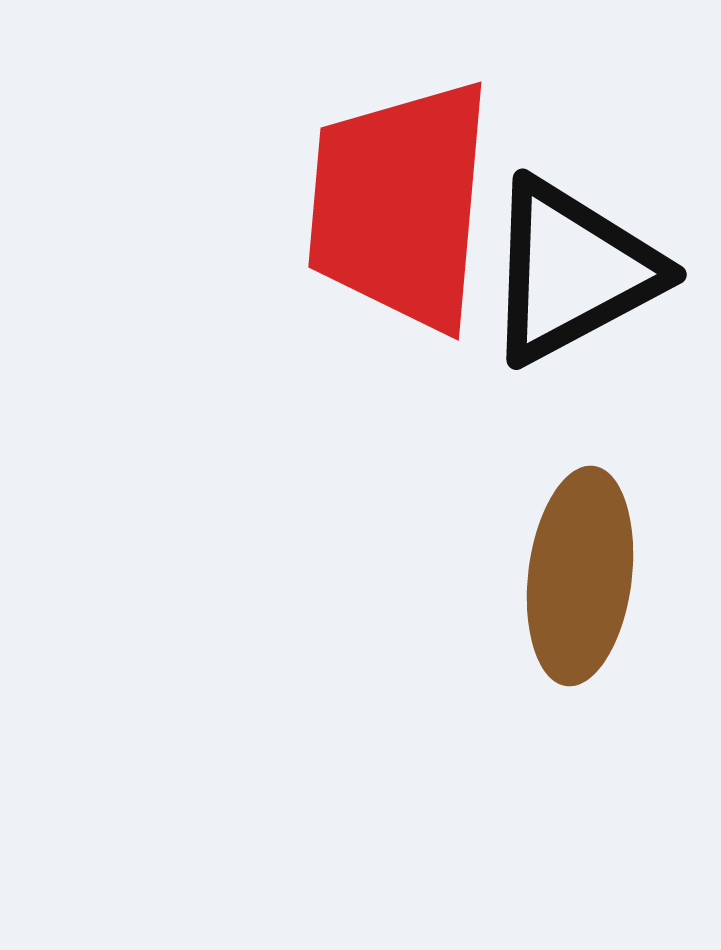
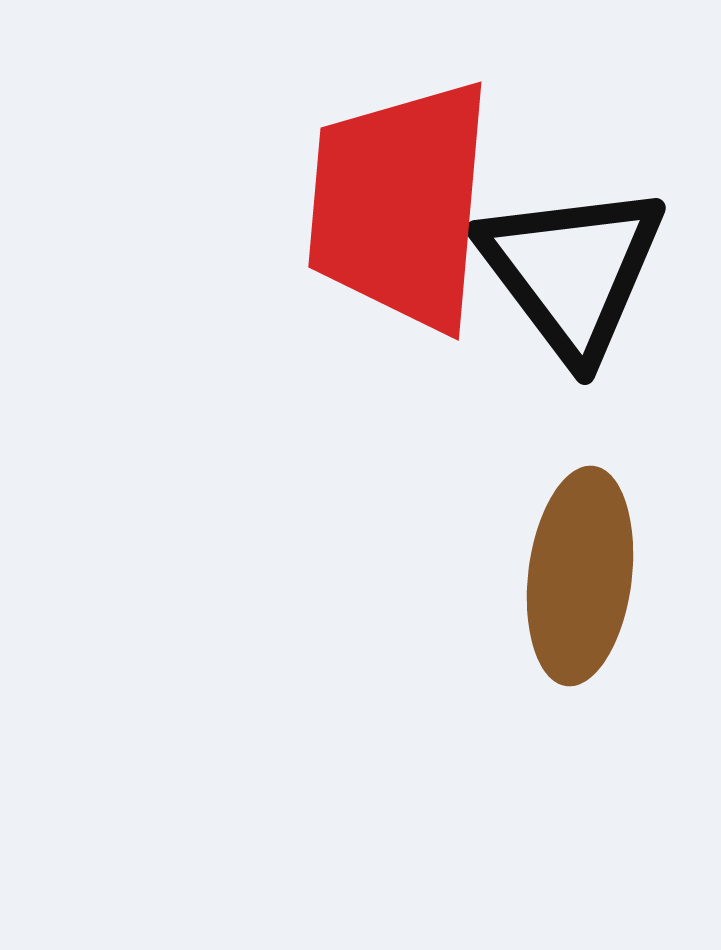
black triangle: rotated 39 degrees counterclockwise
